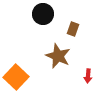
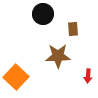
brown rectangle: rotated 24 degrees counterclockwise
brown star: rotated 25 degrees counterclockwise
